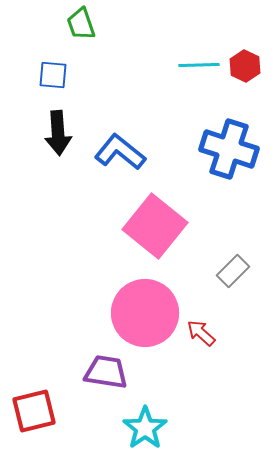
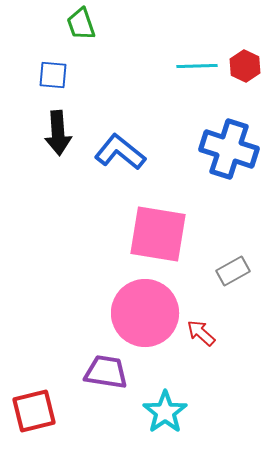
cyan line: moved 2 px left, 1 px down
pink square: moved 3 px right, 8 px down; rotated 30 degrees counterclockwise
gray rectangle: rotated 16 degrees clockwise
cyan star: moved 20 px right, 16 px up
